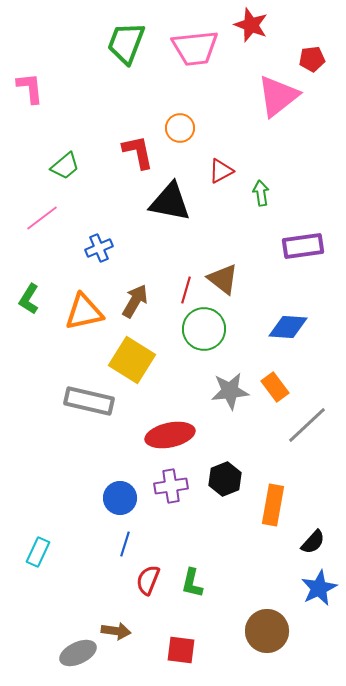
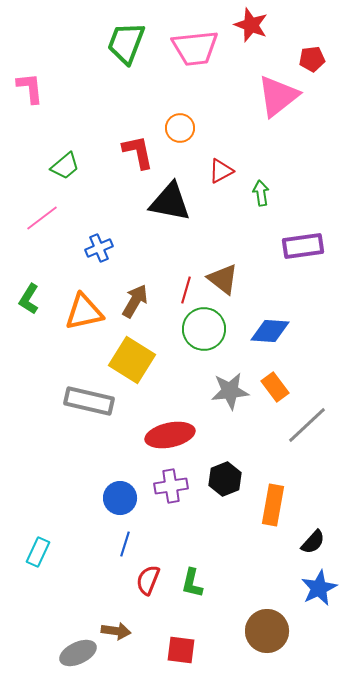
blue diamond at (288, 327): moved 18 px left, 4 px down
